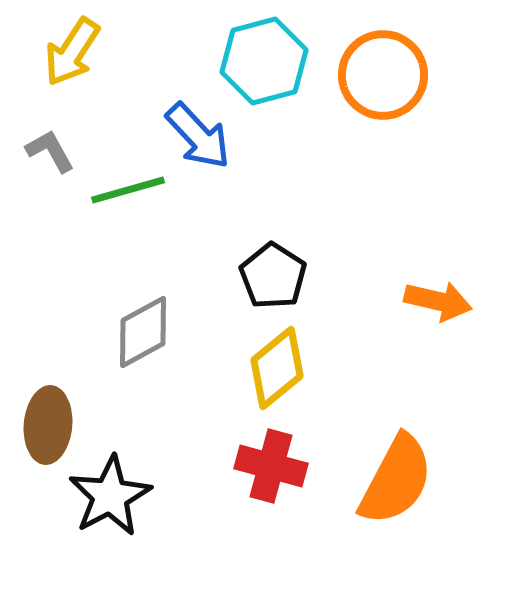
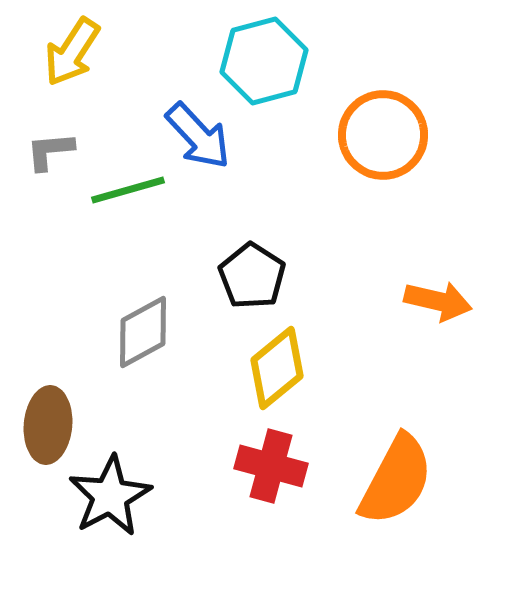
orange circle: moved 60 px down
gray L-shape: rotated 66 degrees counterclockwise
black pentagon: moved 21 px left
